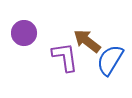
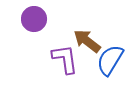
purple circle: moved 10 px right, 14 px up
purple L-shape: moved 2 px down
